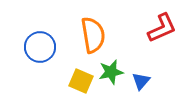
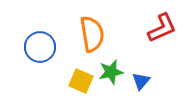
orange semicircle: moved 1 px left, 1 px up
